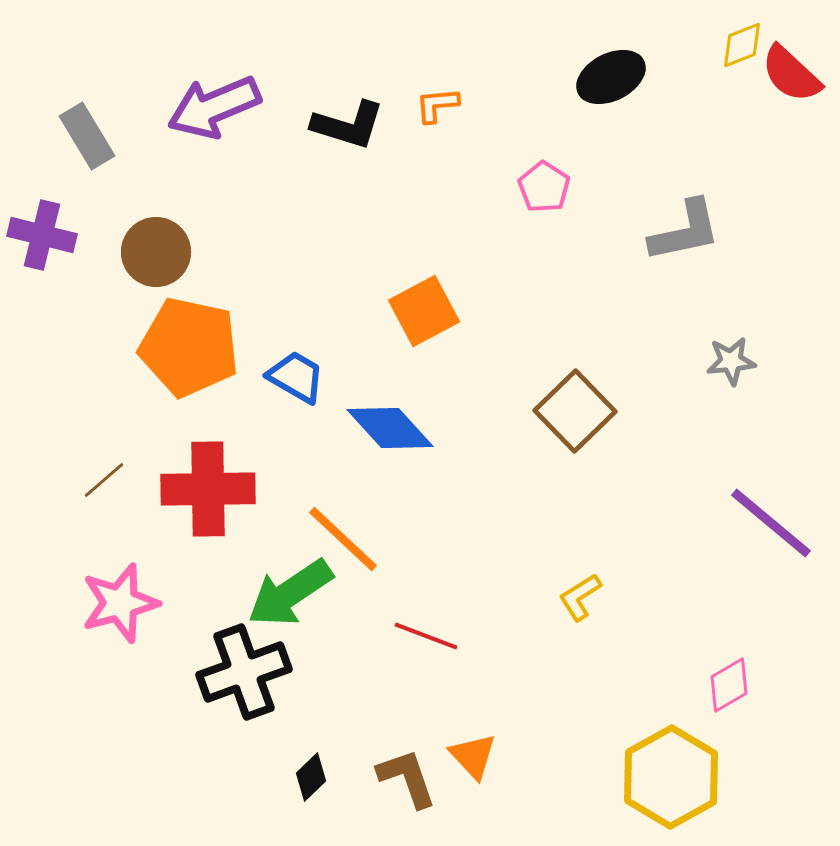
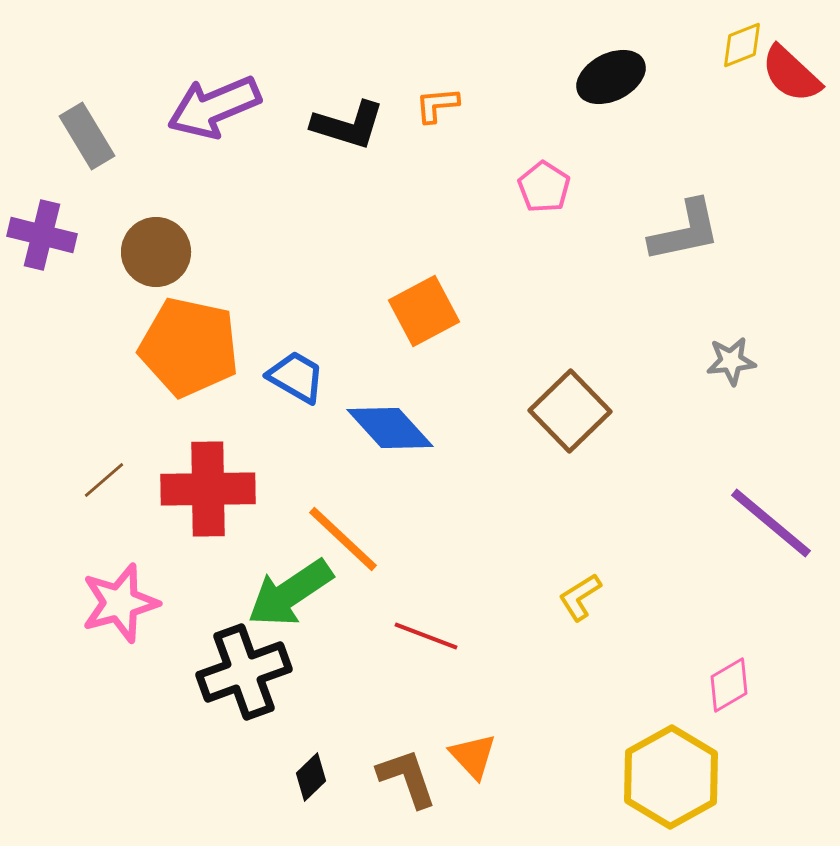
brown square: moved 5 px left
